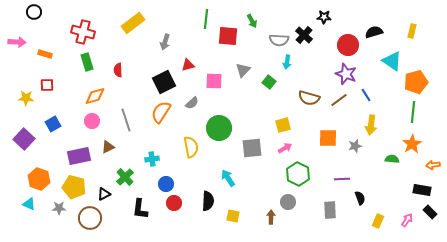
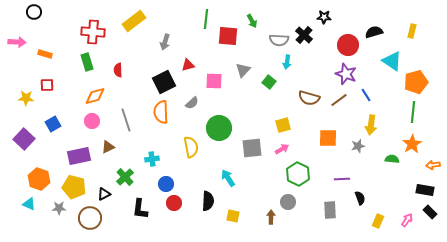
yellow rectangle at (133, 23): moved 1 px right, 2 px up
red cross at (83, 32): moved 10 px right; rotated 10 degrees counterclockwise
orange semicircle at (161, 112): rotated 35 degrees counterclockwise
gray star at (355, 146): moved 3 px right
pink arrow at (285, 148): moved 3 px left, 1 px down
black rectangle at (422, 190): moved 3 px right
